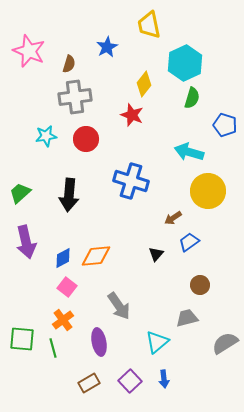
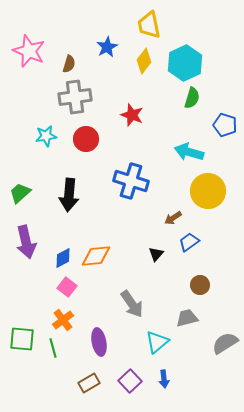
yellow diamond: moved 23 px up
gray arrow: moved 13 px right, 2 px up
